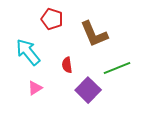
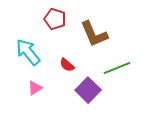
red pentagon: moved 3 px right
red semicircle: rotated 42 degrees counterclockwise
